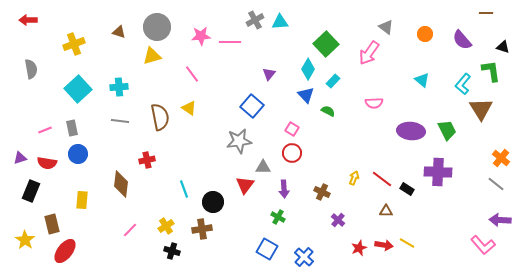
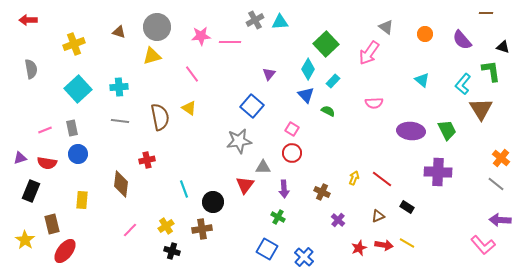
black rectangle at (407, 189): moved 18 px down
brown triangle at (386, 211): moved 8 px left, 5 px down; rotated 24 degrees counterclockwise
